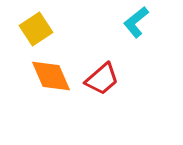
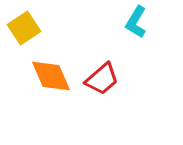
cyan L-shape: rotated 20 degrees counterclockwise
yellow square: moved 12 px left, 1 px up
